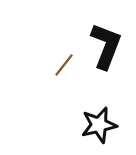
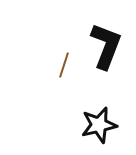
brown line: rotated 20 degrees counterclockwise
